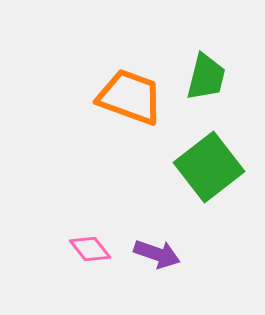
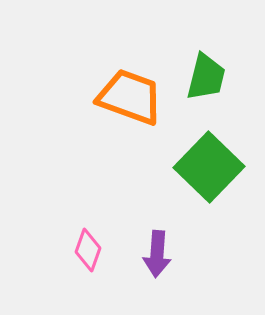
green square: rotated 8 degrees counterclockwise
pink diamond: moved 2 px left, 1 px down; rotated 57 degrees clockwise
purple arrow: rotated 75 degrees clockwise
